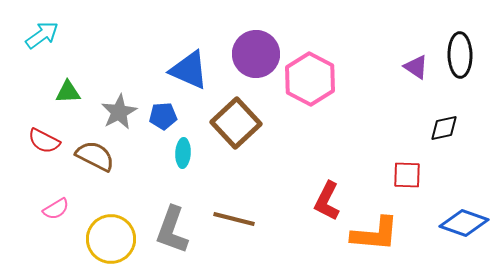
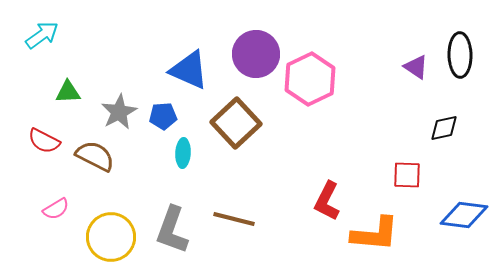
pink hexagon: rotated 6 degrees clockwise
blue diamond: moved 8 px up; rotated 12 degrees counterclockwise
yellow circle: moved 2 px up
